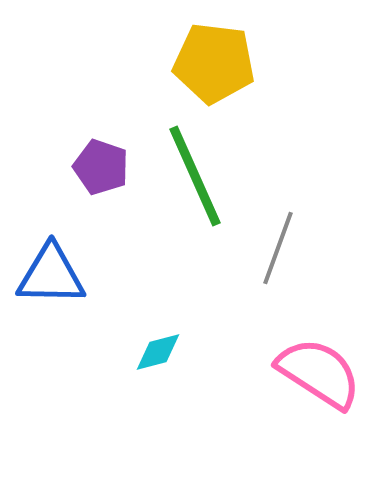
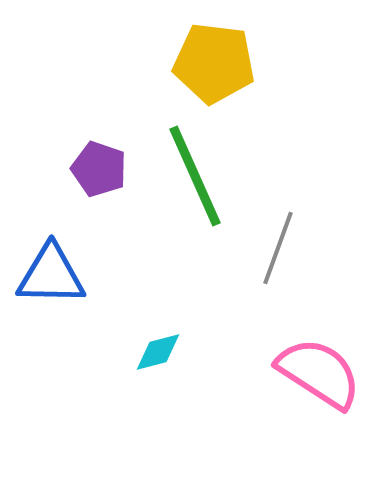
purple pentagon: moved 2 px left, 2 px down
